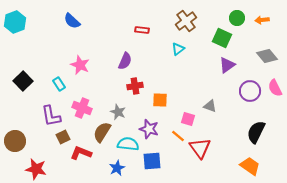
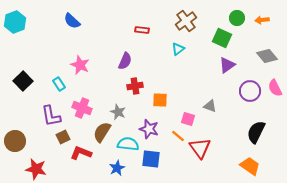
blue square: moved 1 px left, 2 px up; rotated 12 degrees clockwise
